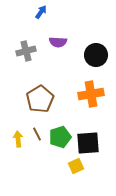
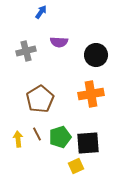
purple semicircle: moved 1 px right
